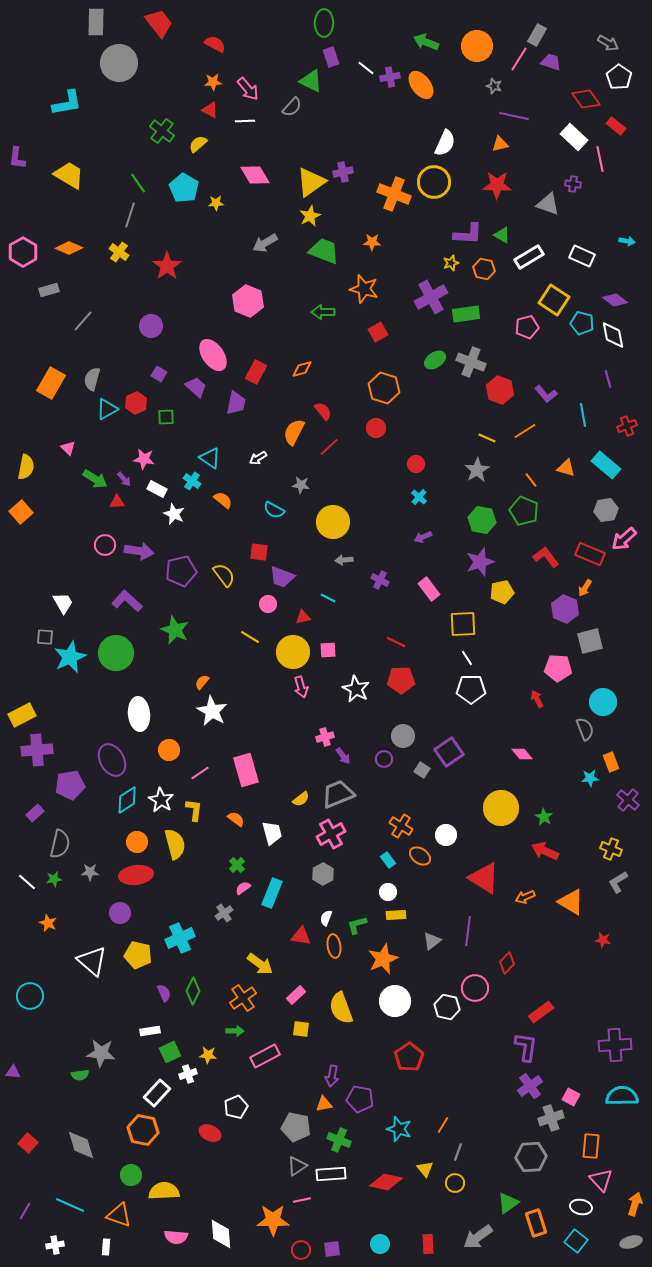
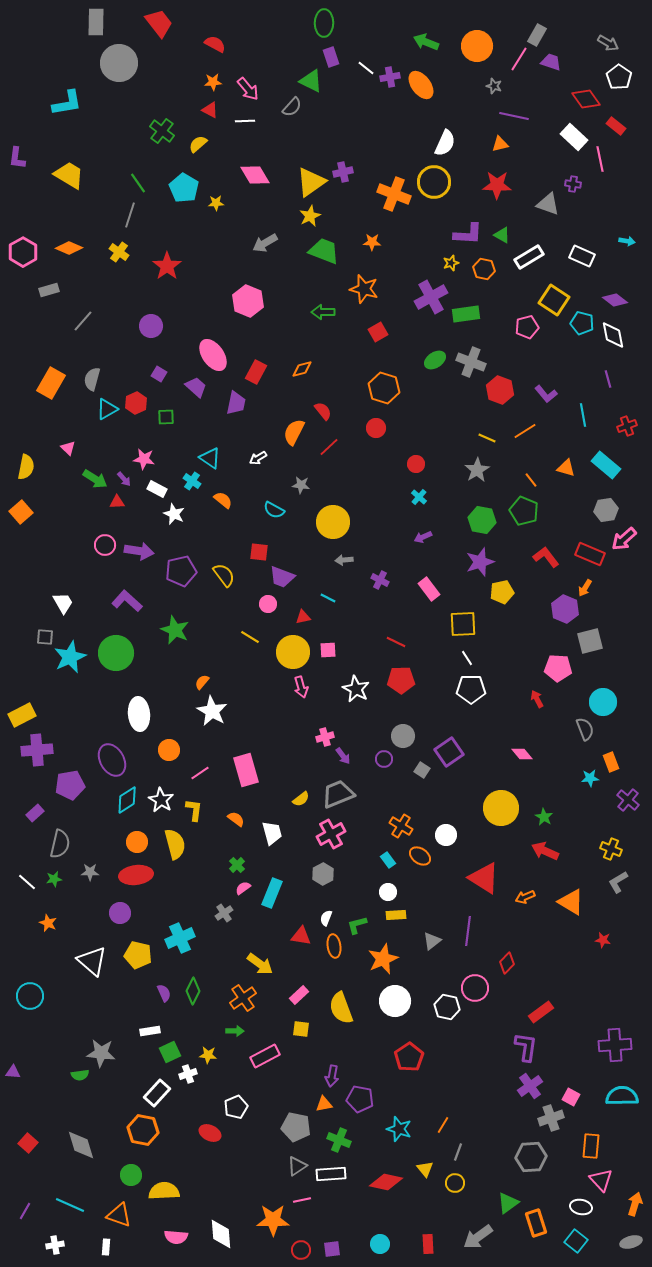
pink rectangle at (296, 995): moved 3 px right
